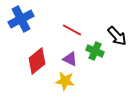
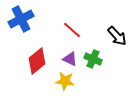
red line: rotated 12 degrees clockwise
green cross: moved 2 px left, 8 px down
